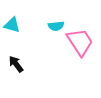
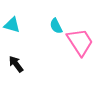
cyan semicircle: rotated 70 degrees clockwise
